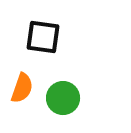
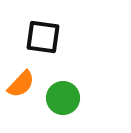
orange semicircle: moved 1 px left, 4 px up; rotated 24 degrees clockwise
